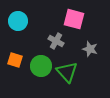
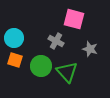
cyan circle: moved 4 px left, 17 px down
